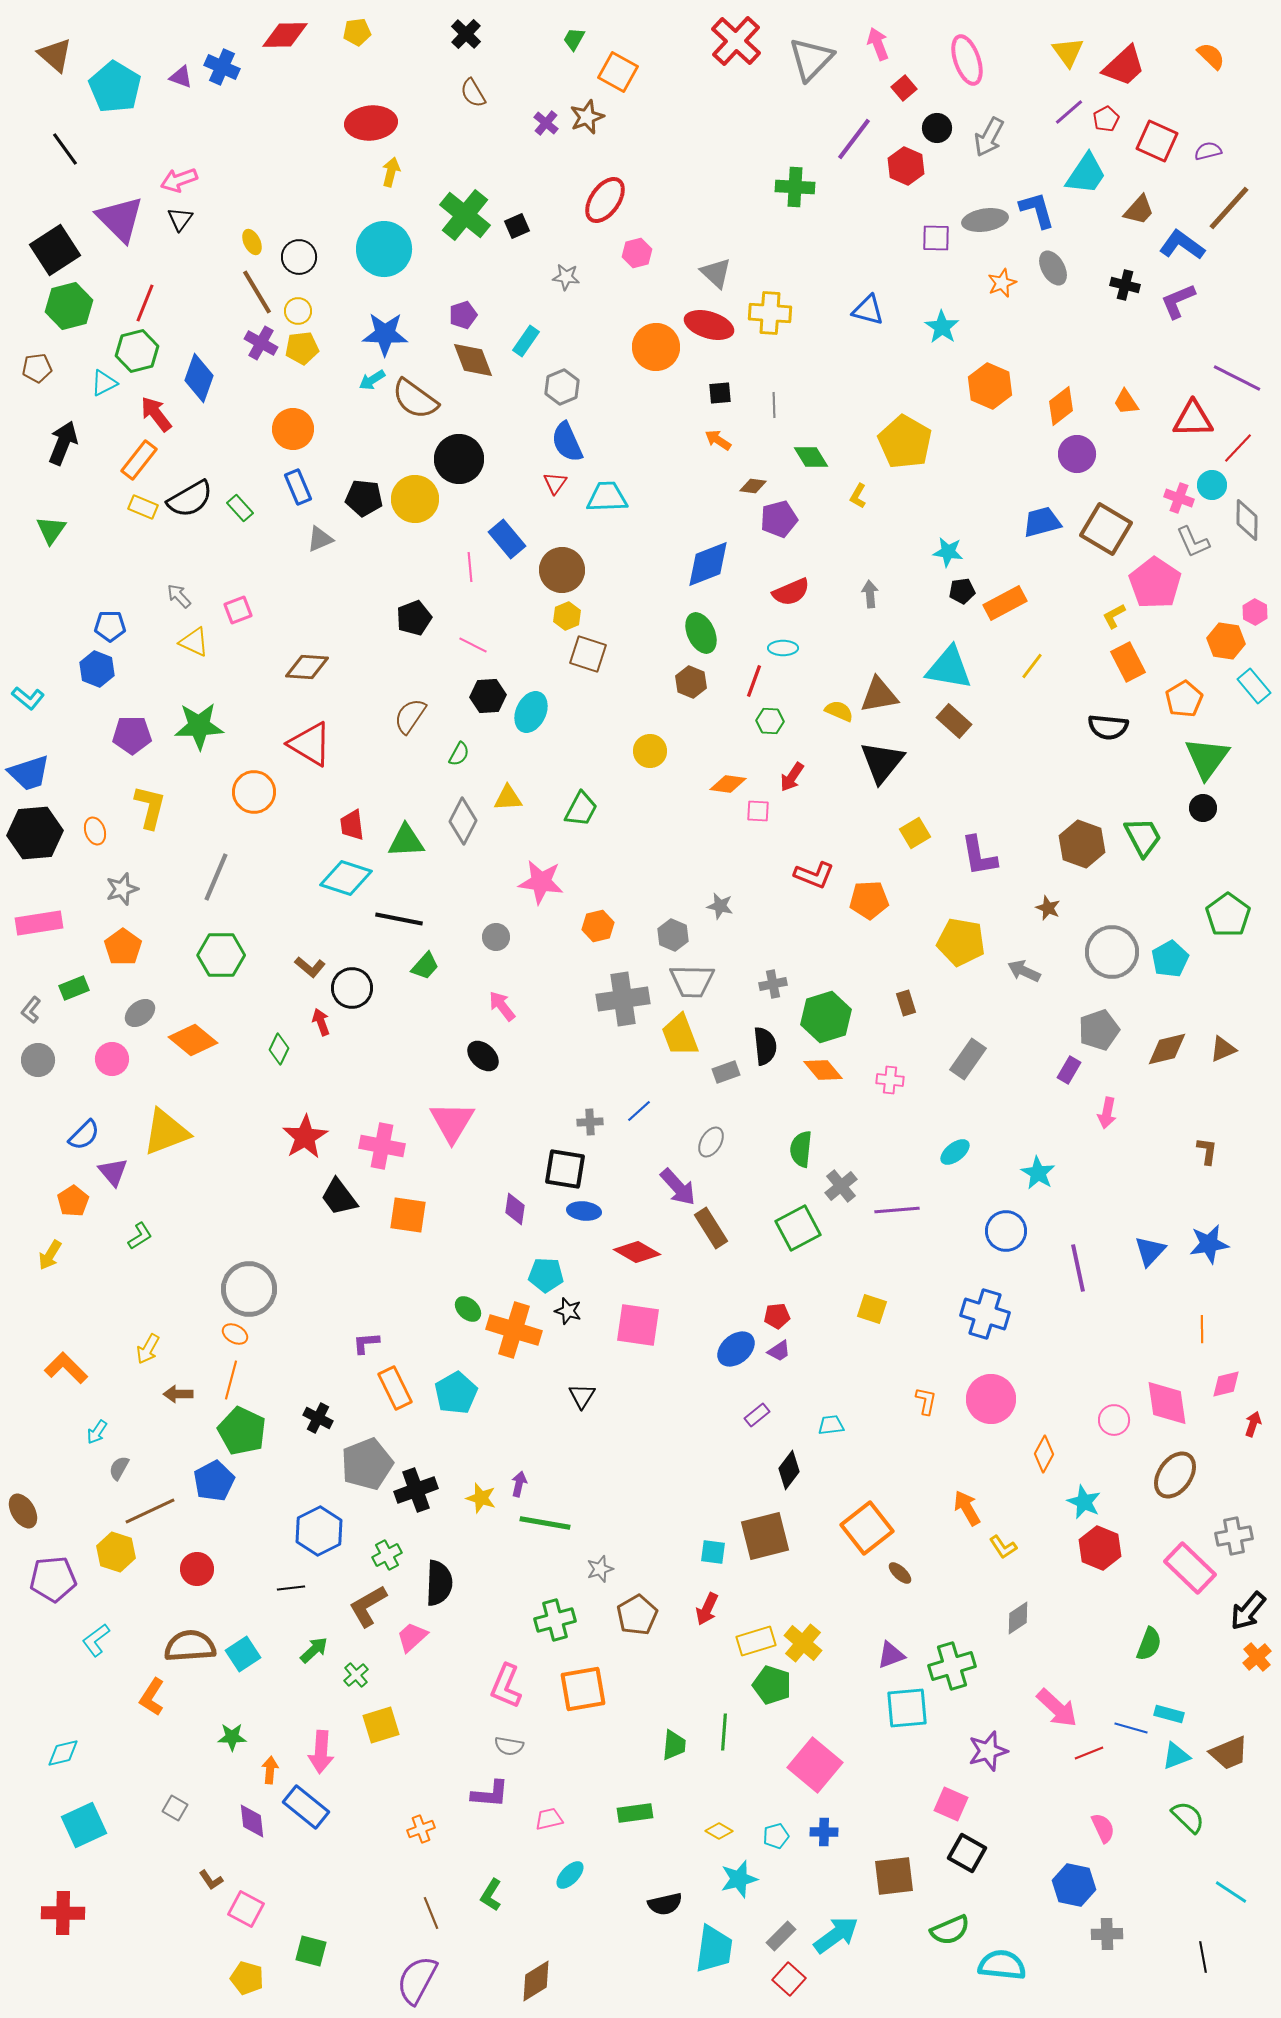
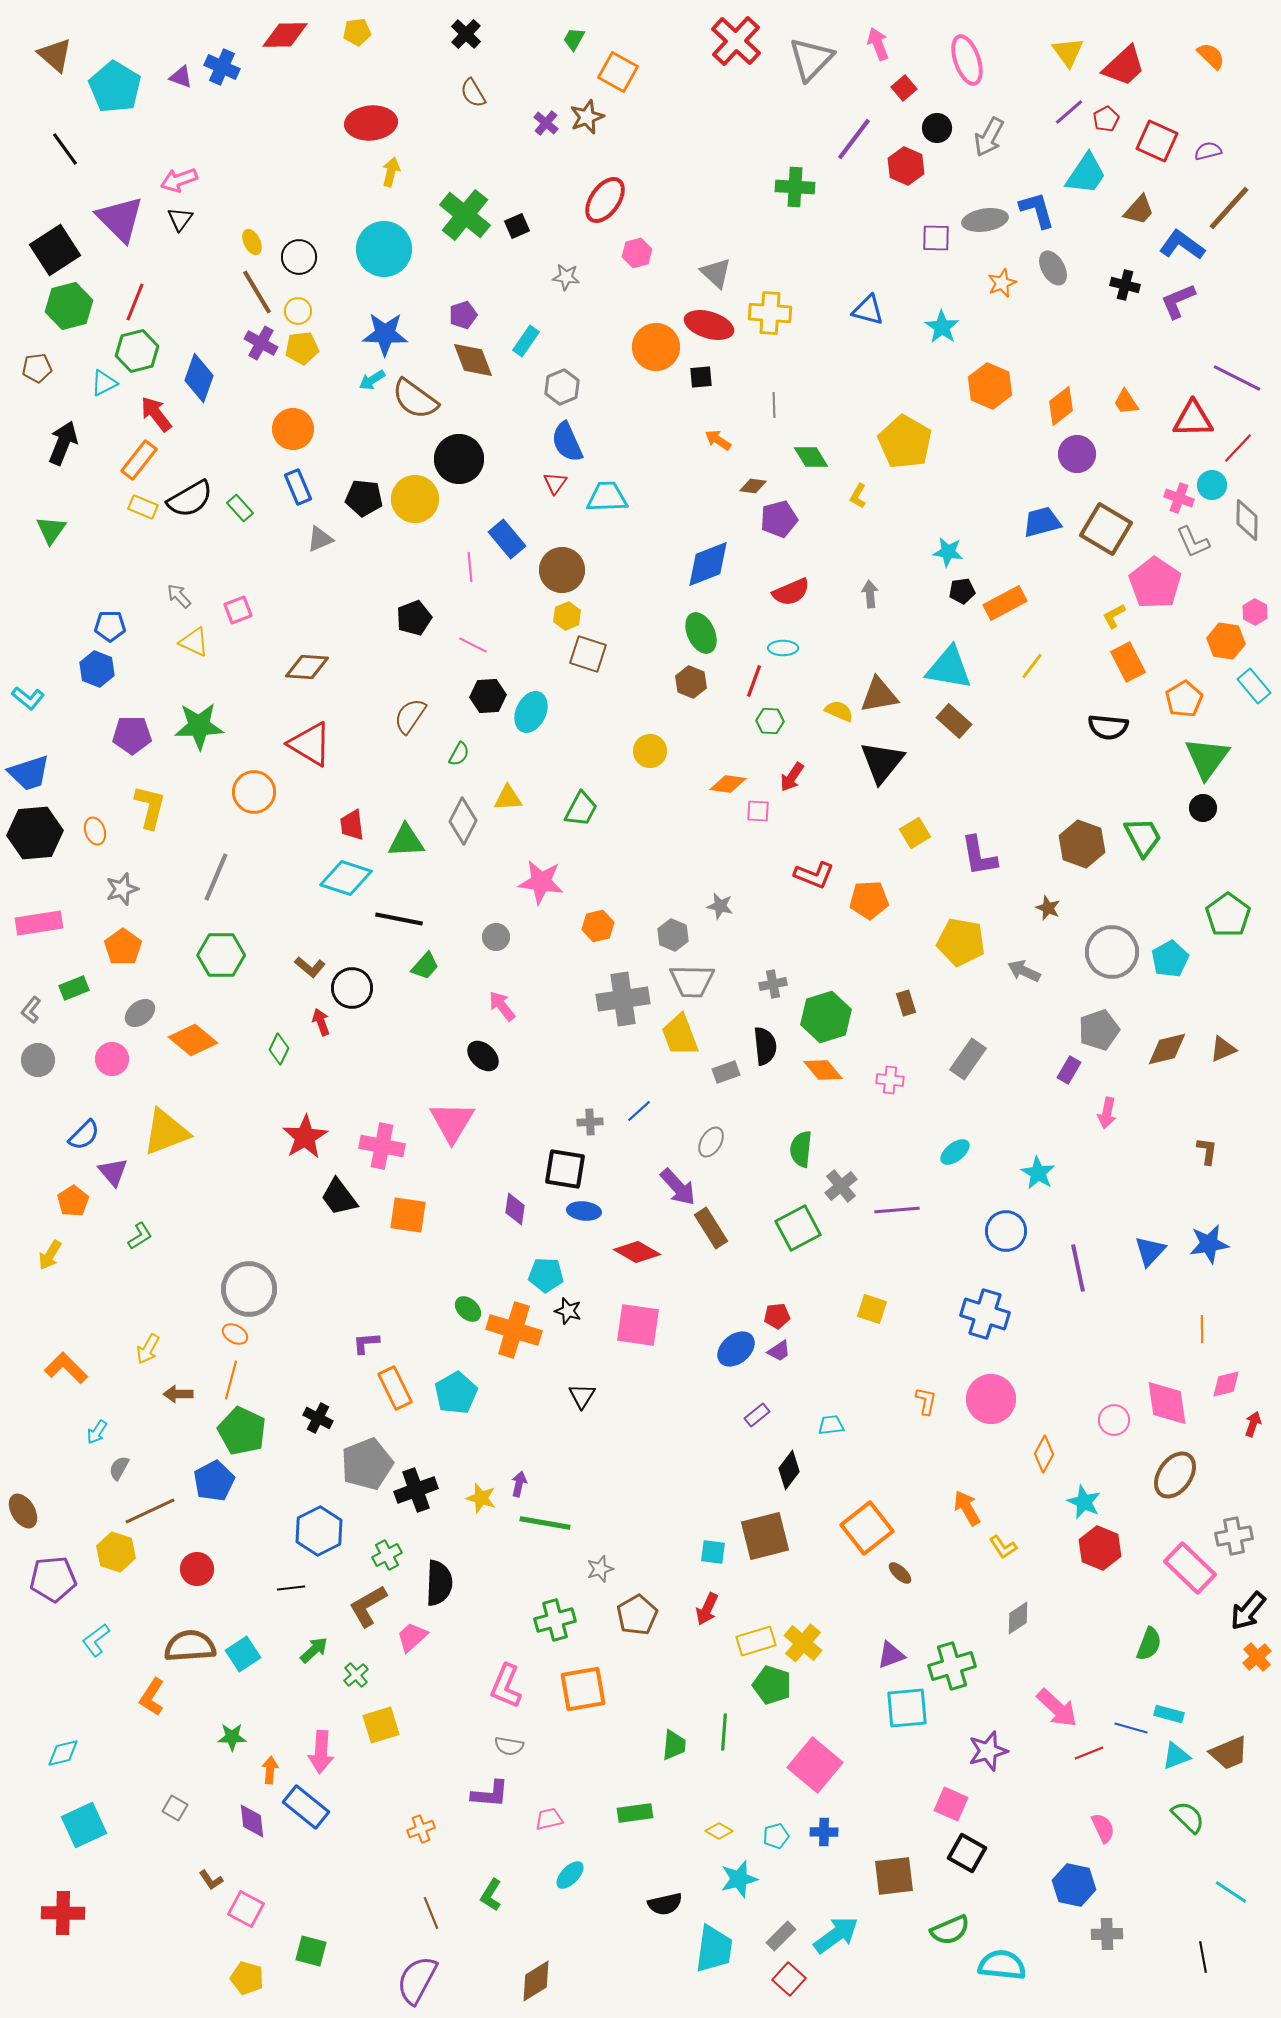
red line at (145, 303): moved 10 px left, 1 px up
black square at (720, 393): moved 19 px left, 16 px up
